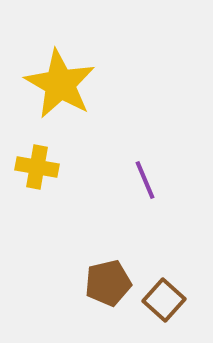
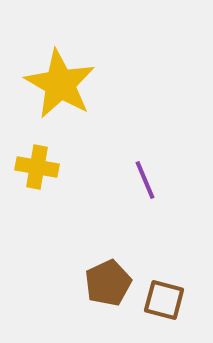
brown pentagon: rotated 12 degrees counterclockwise
brown square: rotated 27 degrees counterclockwise
